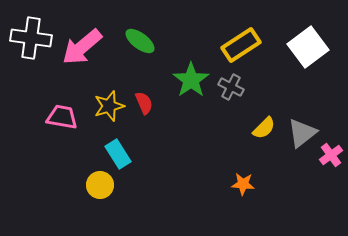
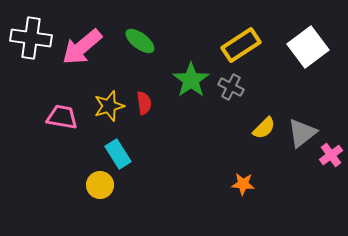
red semicircle: rotated 15 degrees clockwise
